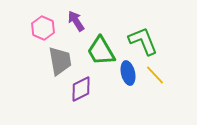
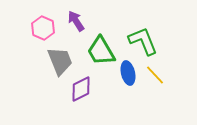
gray trapezoid: rotated 12 degrees counterclockwise
